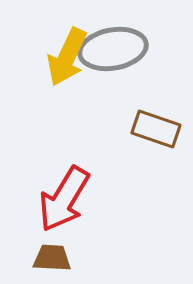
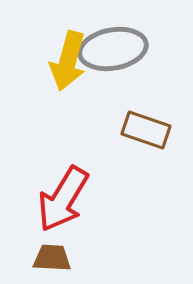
yellow arrow: moved 1 px right, 4 px down; rotated 10 degrees counterclockwise
brown rectangle: moved 10 px left, 1 px down
red arrow: moved 1 px left
